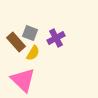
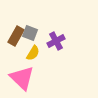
purple cross: moved 3 px down
brown rectangle: moved 6 px up; rotated 72 degrees clockwise
pink triangle: moved 1 px left, 2 px up
